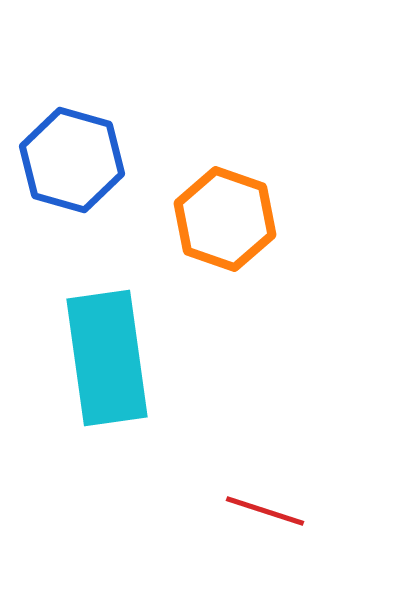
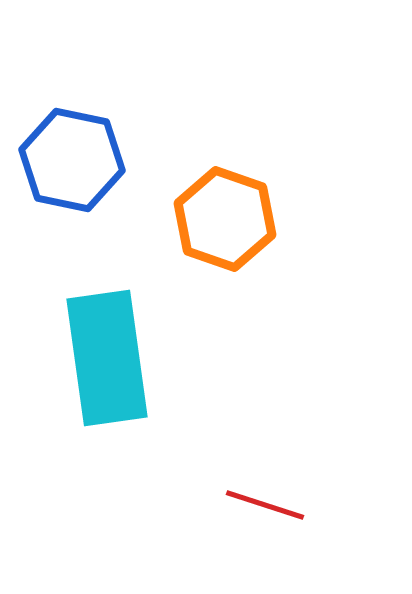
blue hexagon: rotated 4 degrees counterclockwise
red line: moved 6 px up
